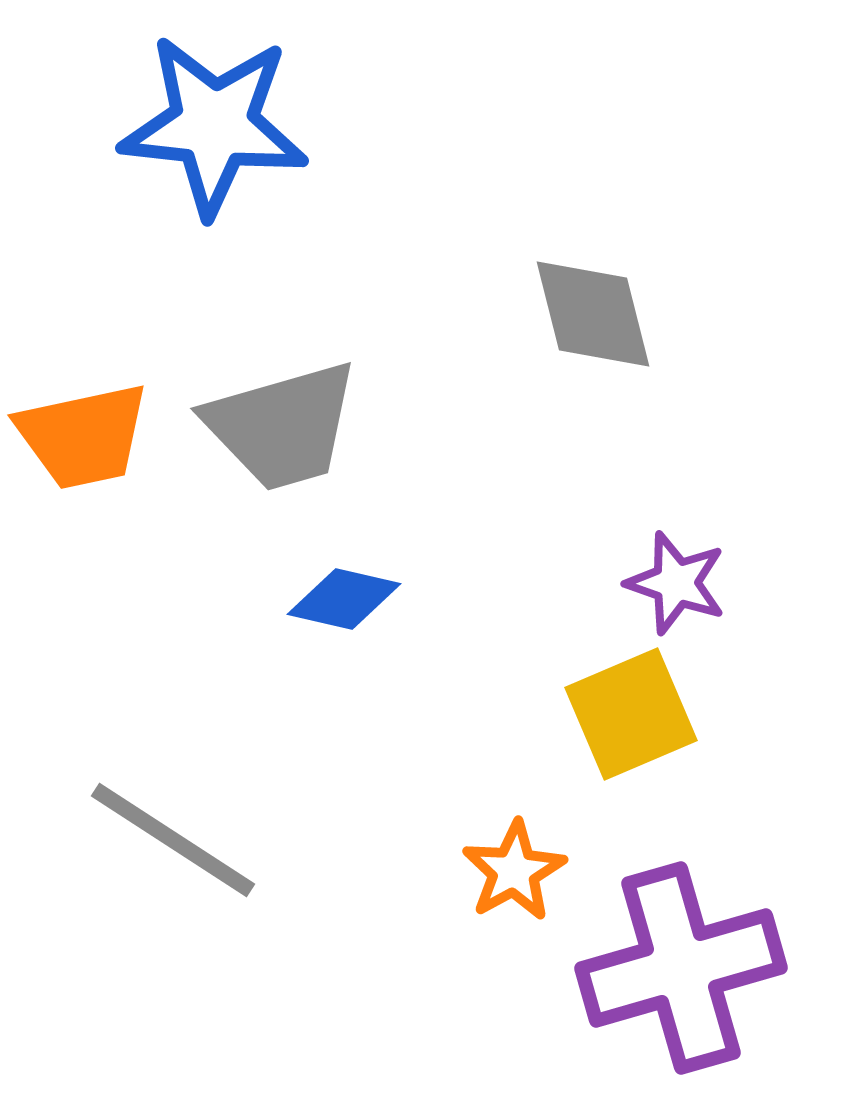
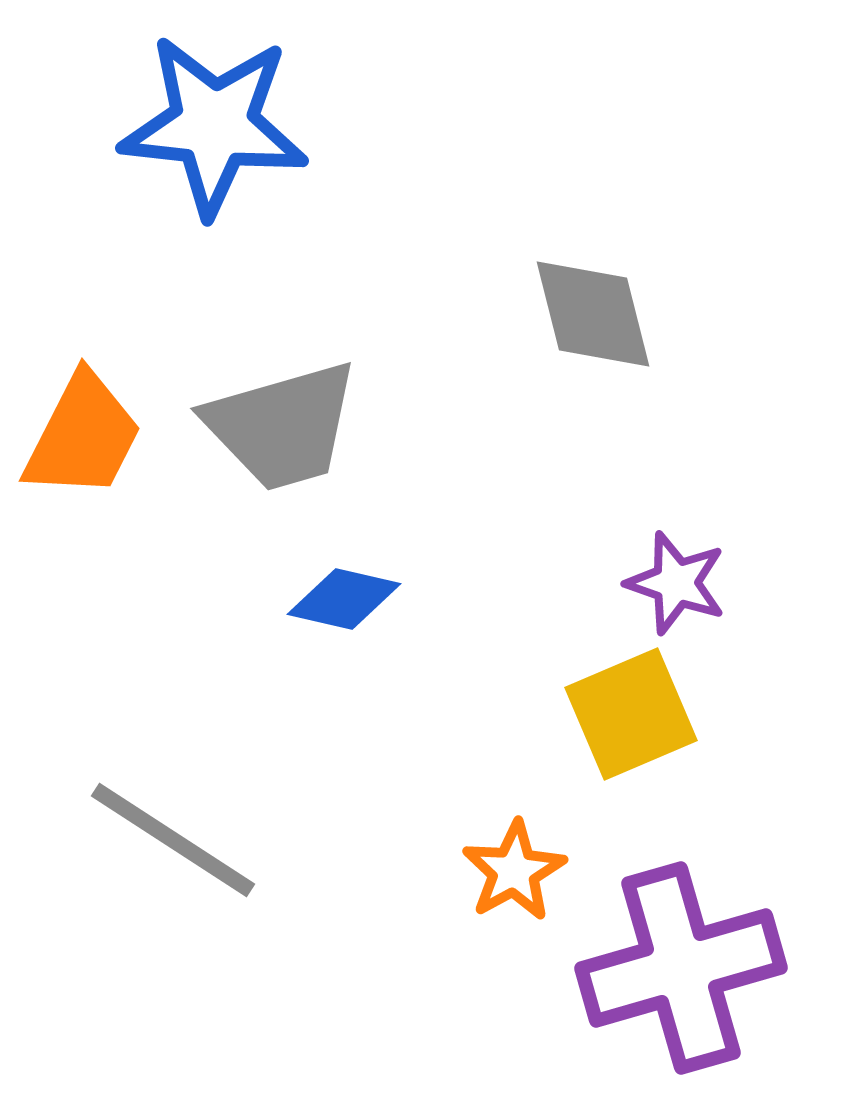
orange trapezoid: rotated 51 degrees counterclockwise
